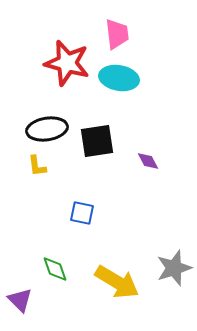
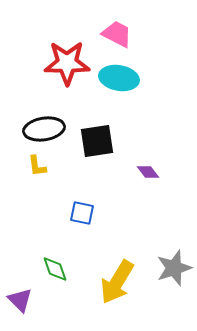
pink trapezoid: rotated 56 degrees counterclockwise
red star: rotated 15 degrees counterclockwise
black ellipse: moved 3 px left
purple diamond: moved 11 px down; rotated 10 degrees counterclockwise
yellow arrow: rotated 90 degrees clockwise
